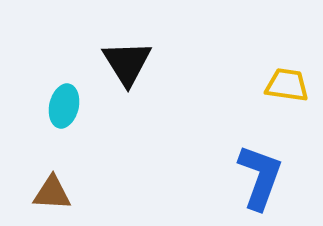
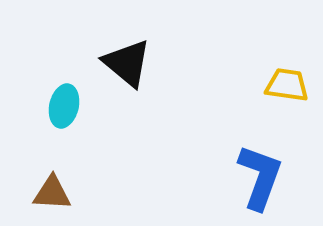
black triangle: rotated 18 degrees counterclockwise
